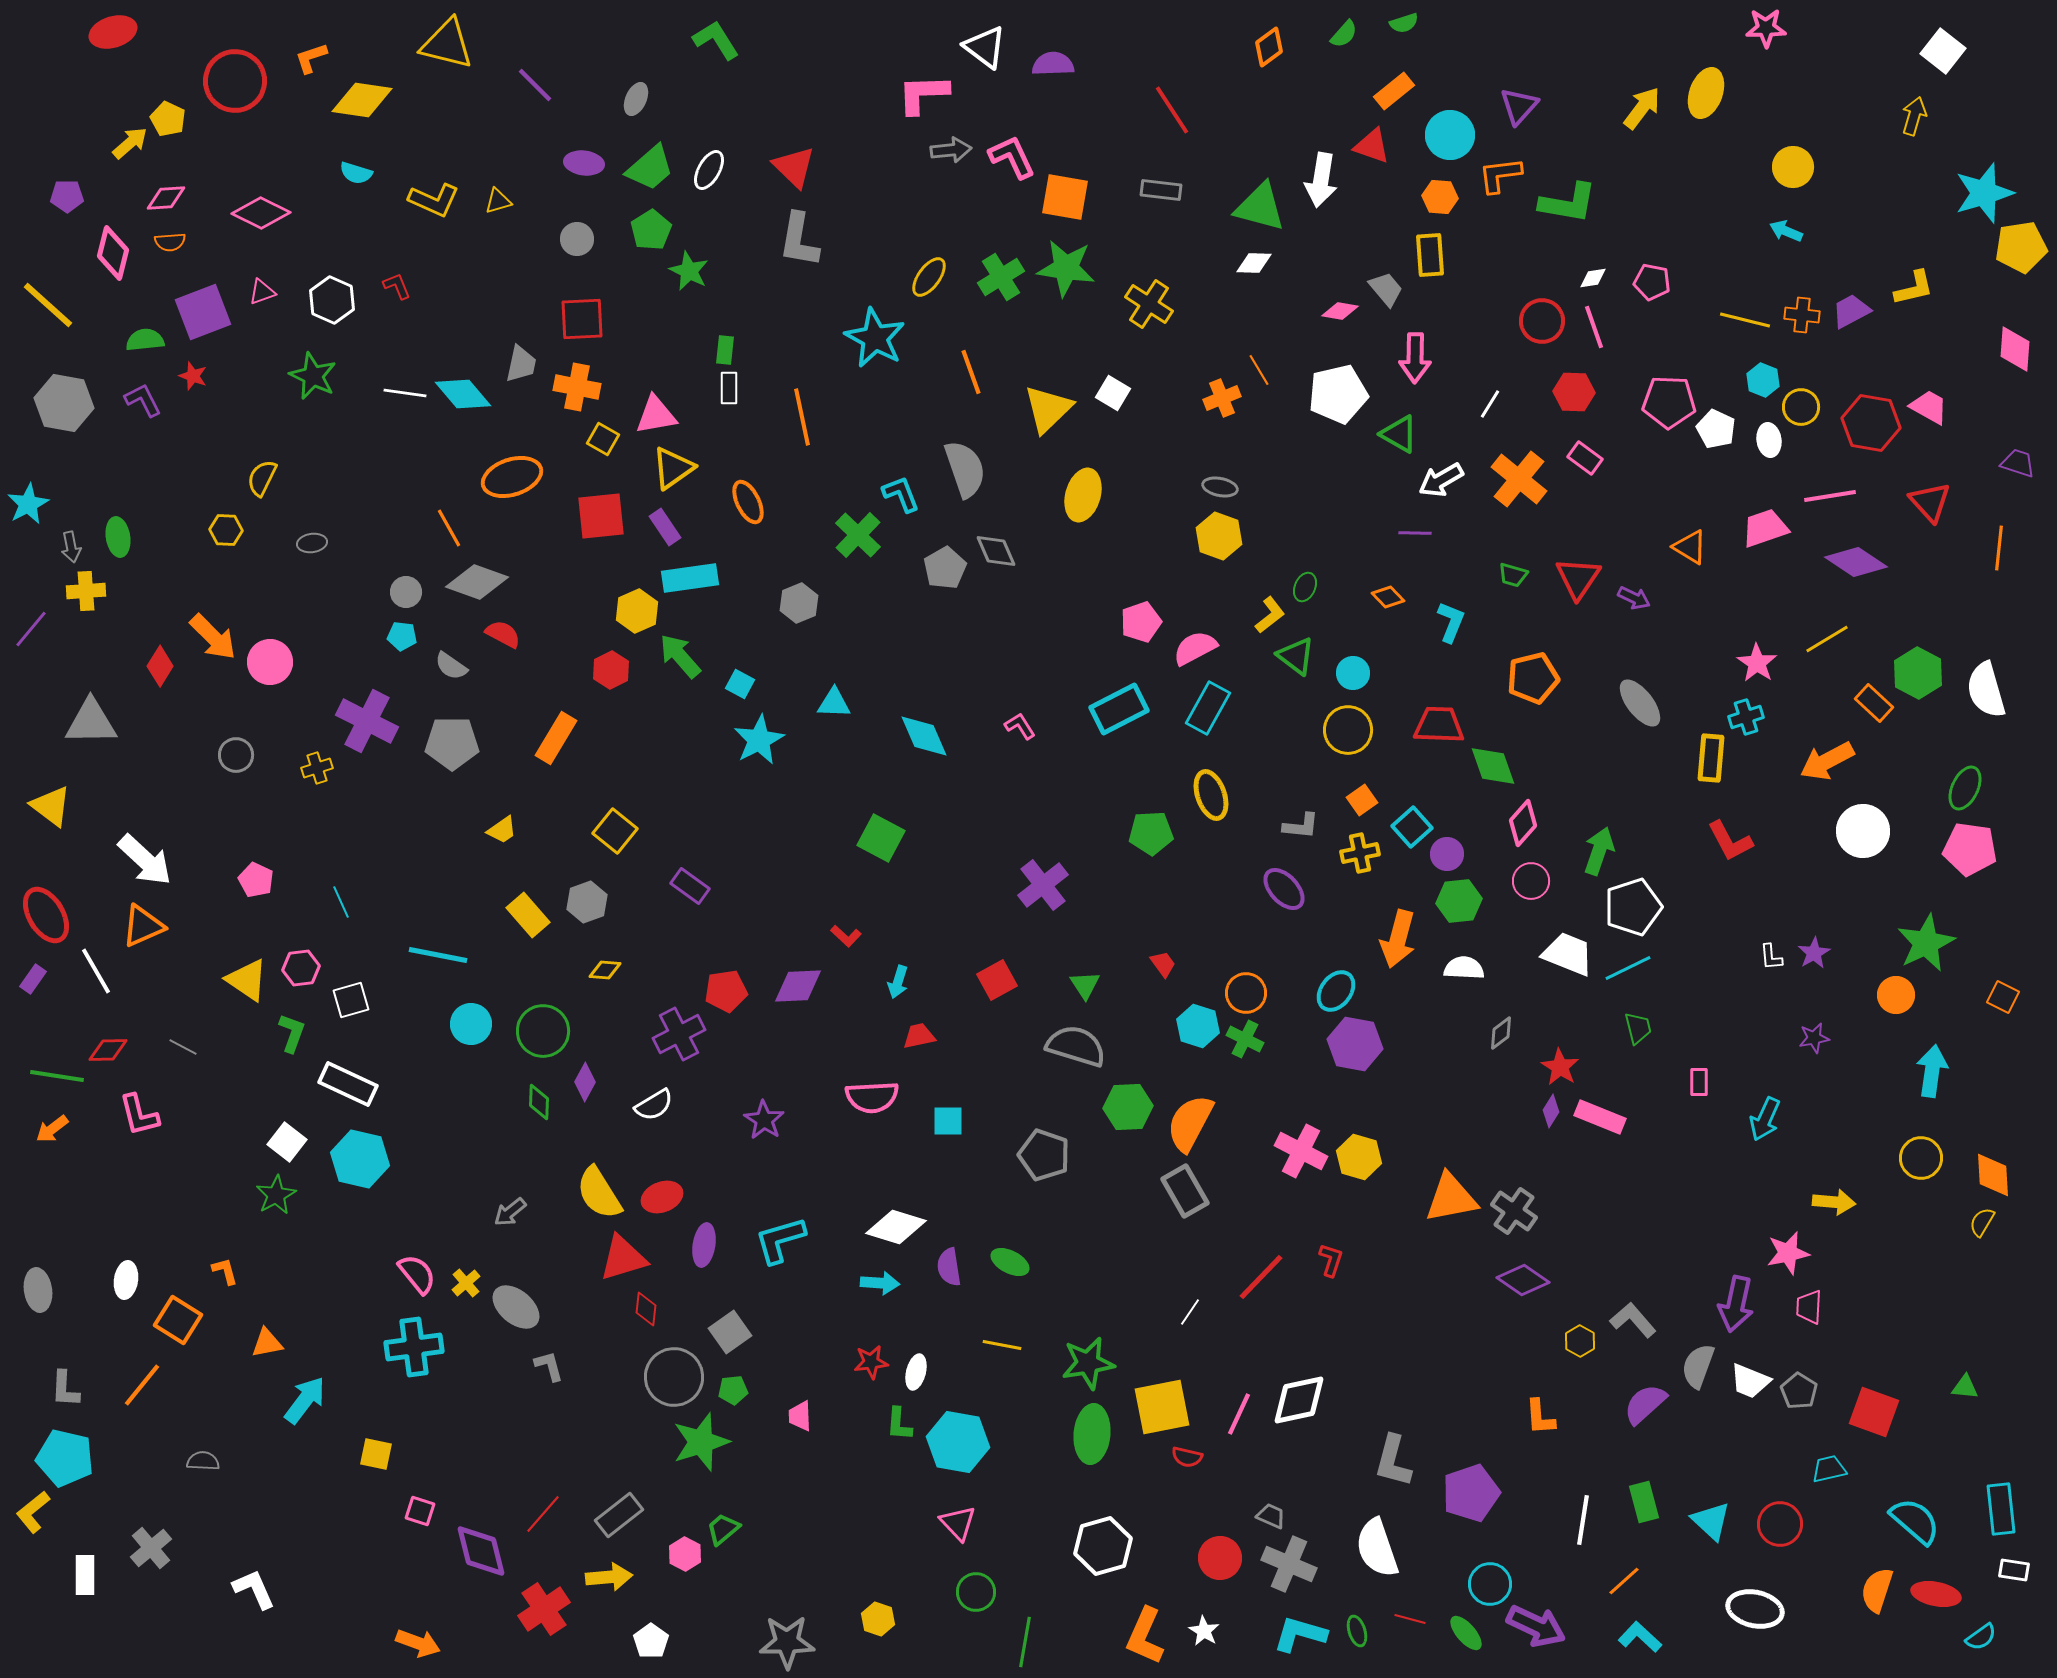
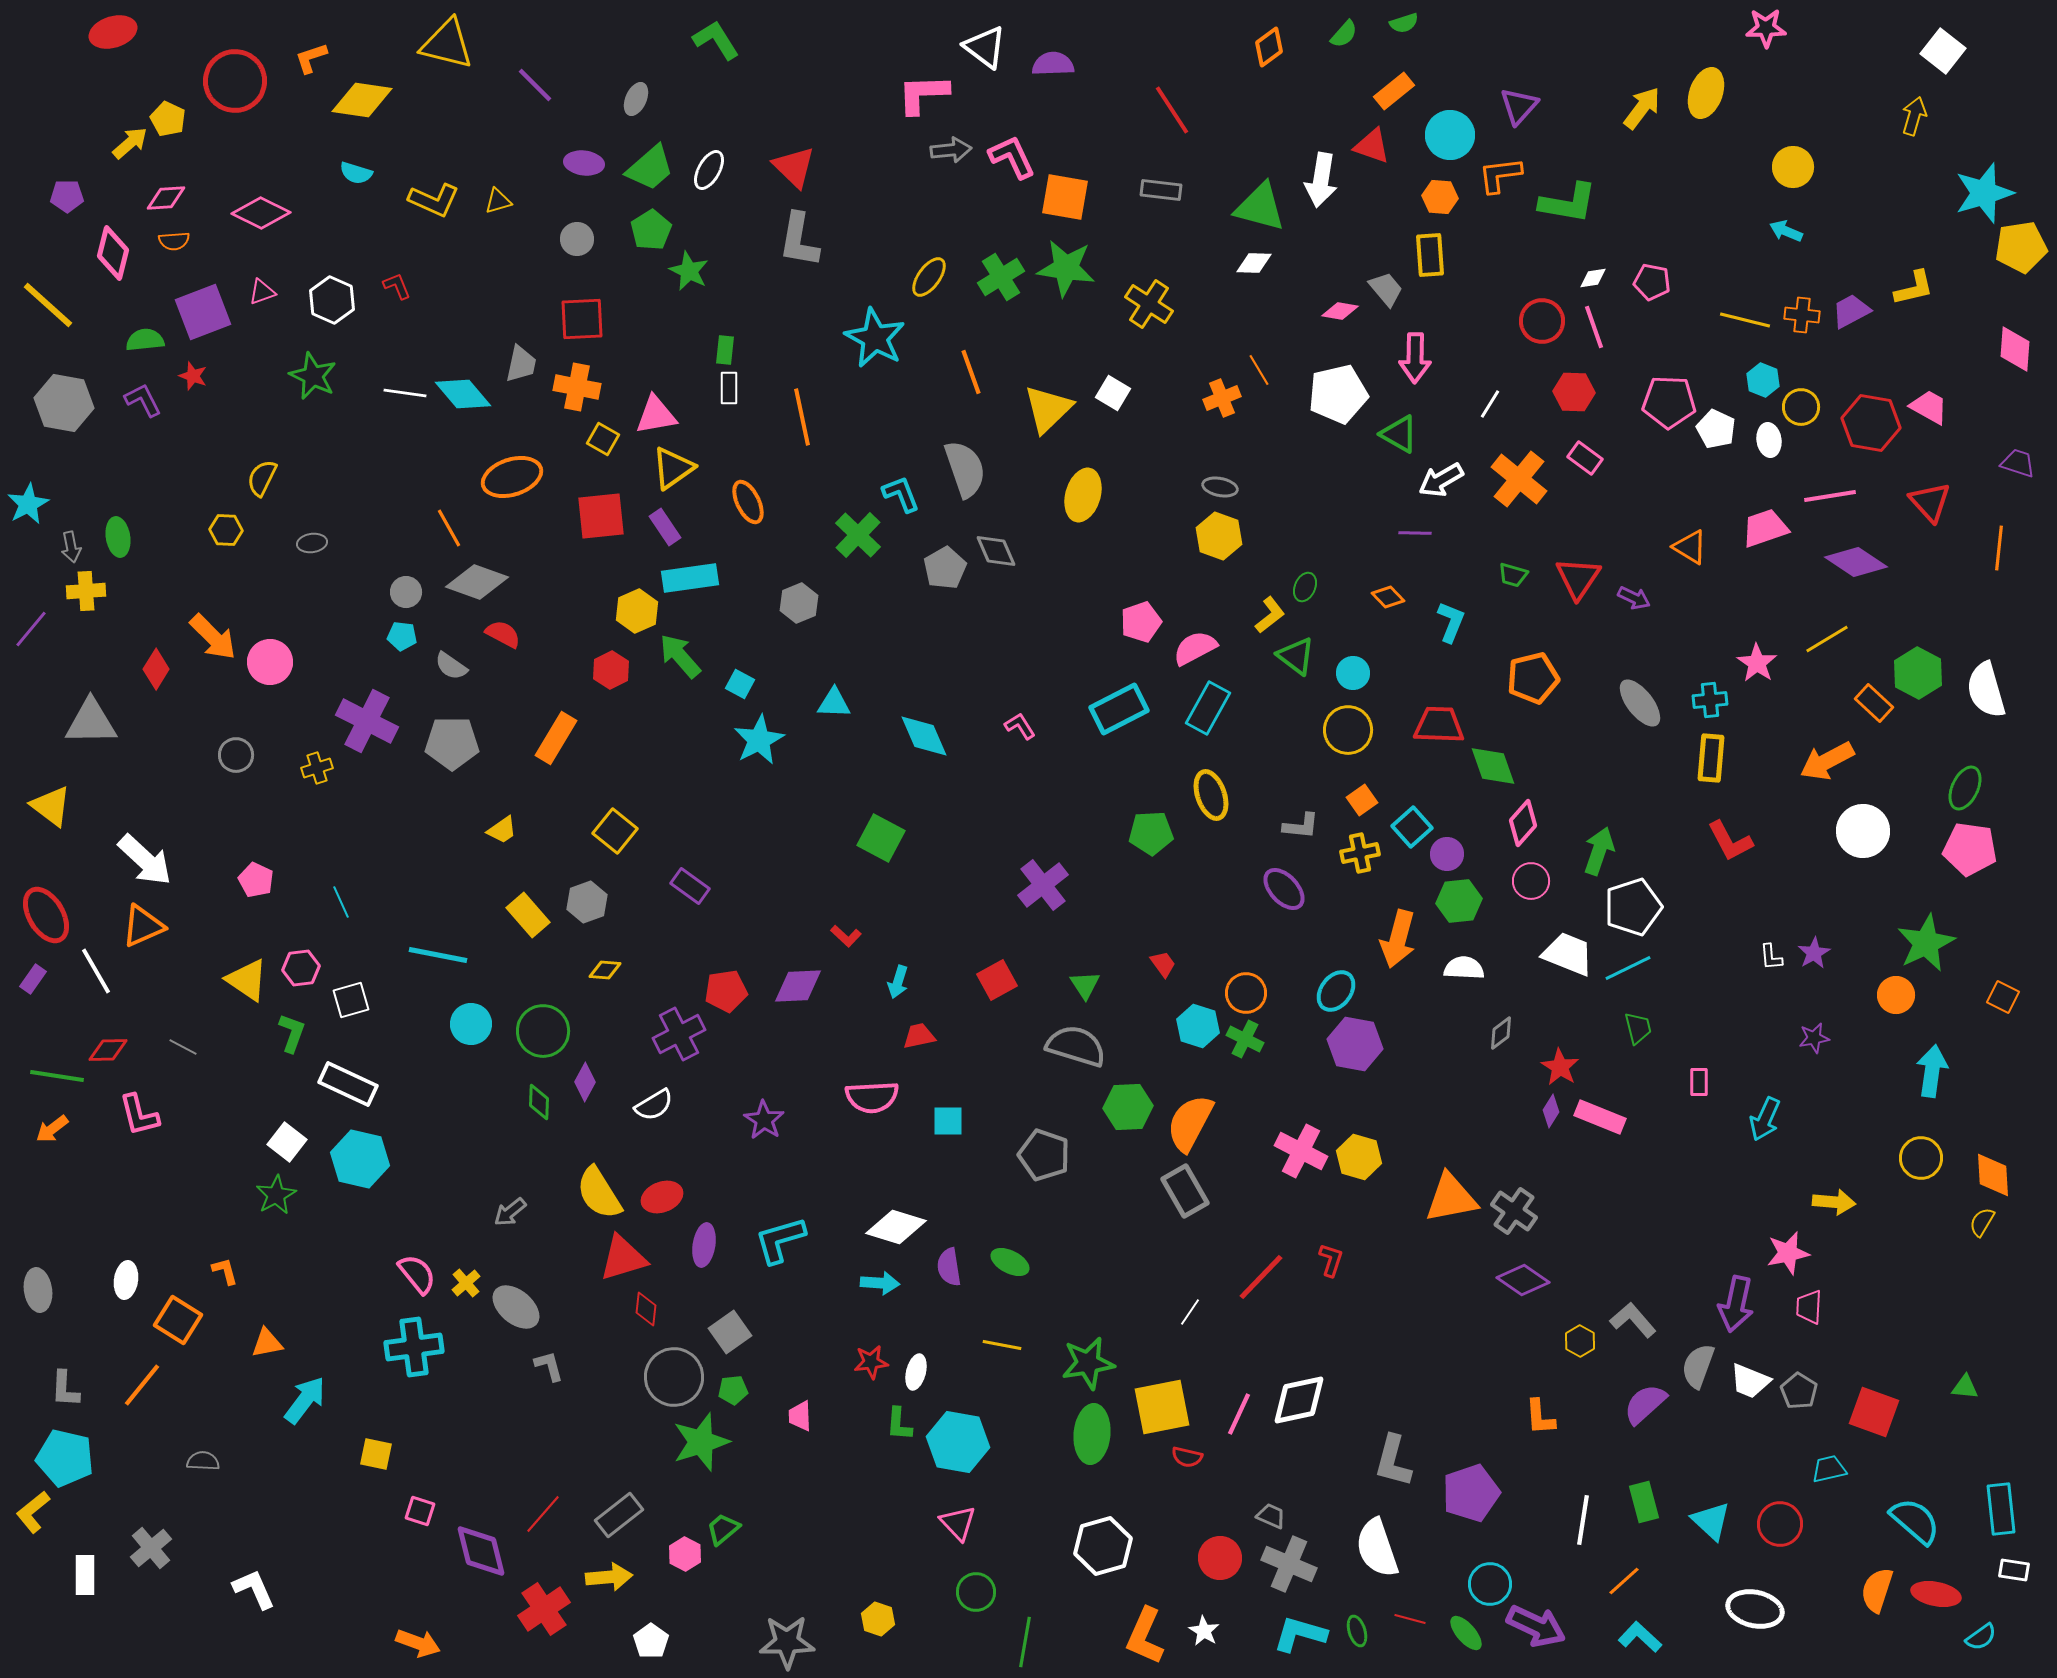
orange semicircle at (170, 242): moved 4 px right, 1 px up
red diamond at (160, 666): moved 4 px left, 3 px down
cyan cross at (1746, 717): moved 36 px left, 17 px up; rotated 12 degrees clockwise
